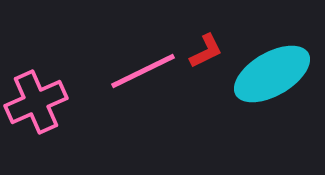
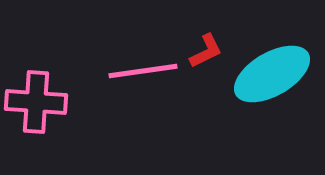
pink line: rotated 18 degrees clockwise
pink cross: rotated 28 degrees clockwise
